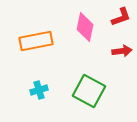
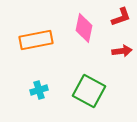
pink diamond: moved 1 px left, 1 px down
orange rectangle: moved 1 px up
